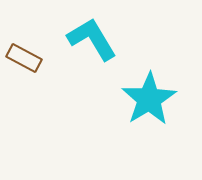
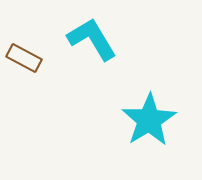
cyan star: moved 21 px down
